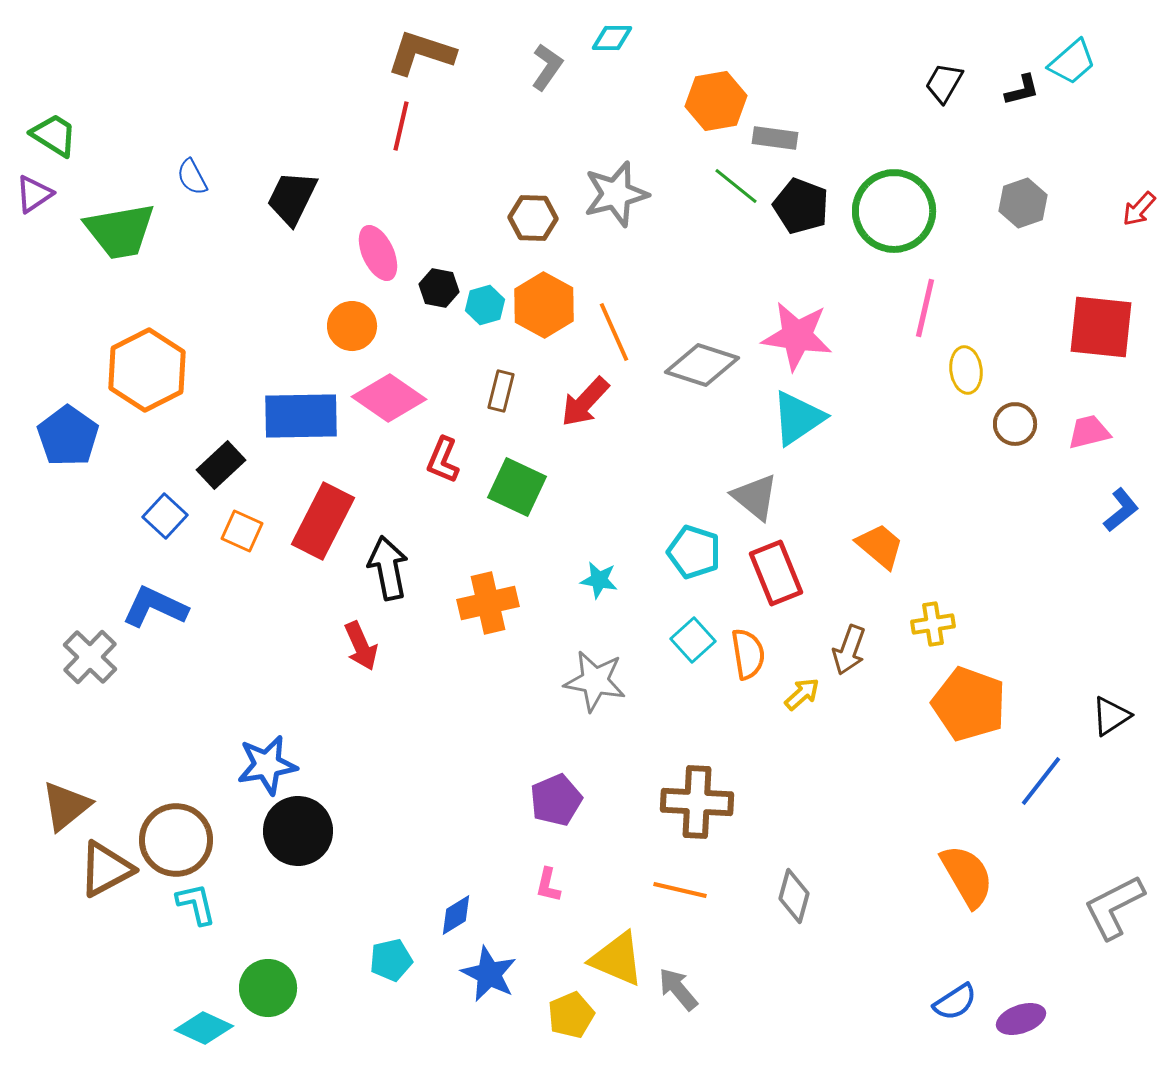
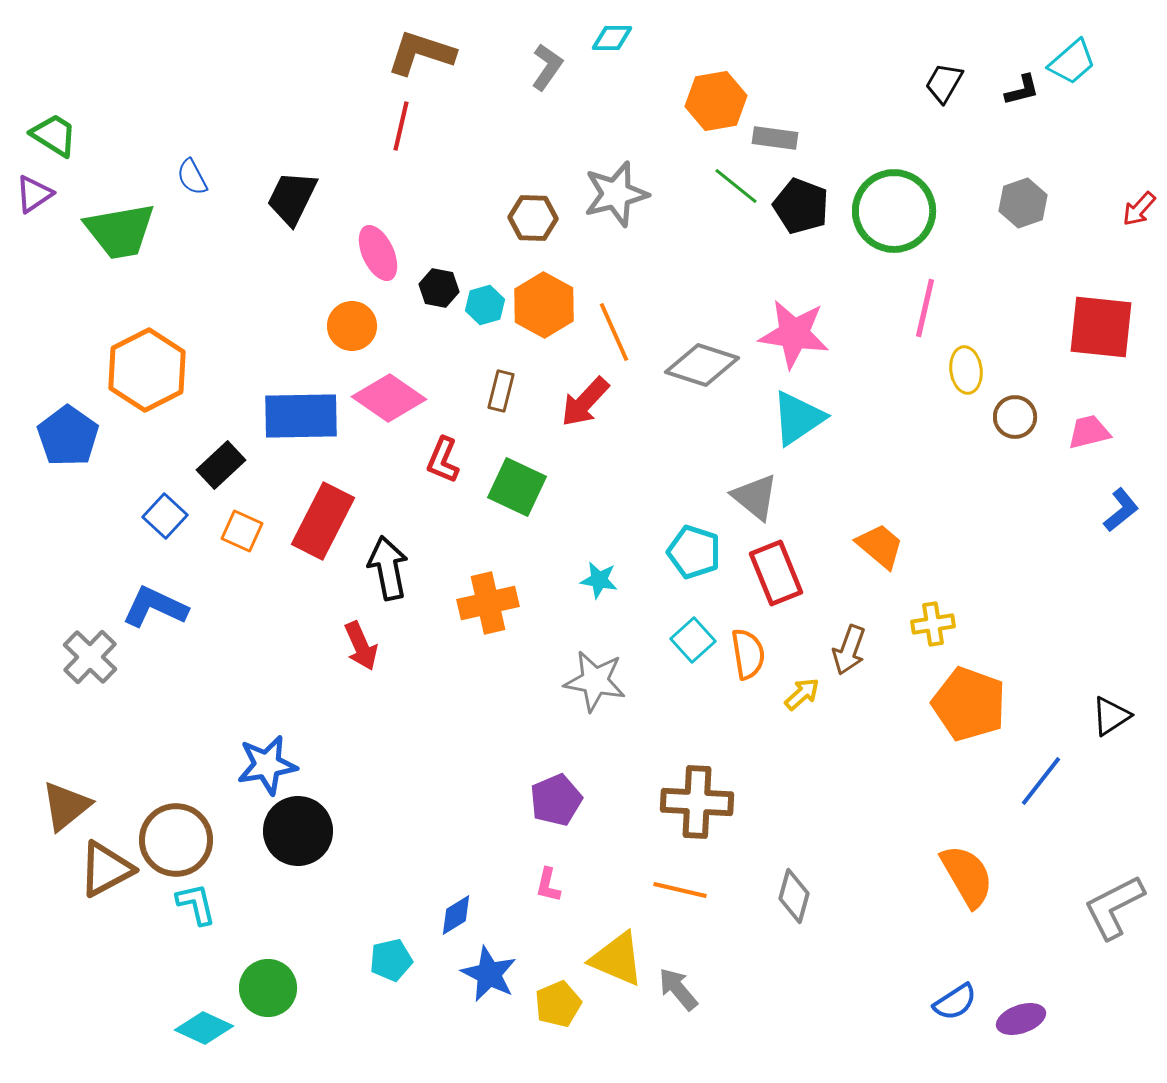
pink star at (797, 336): moved 3 px left, 2 px up
brown circle at (1015, 424): moved 7 px up
yellow pentagon at (571, 1015): moved 13 px left, 11 px up
